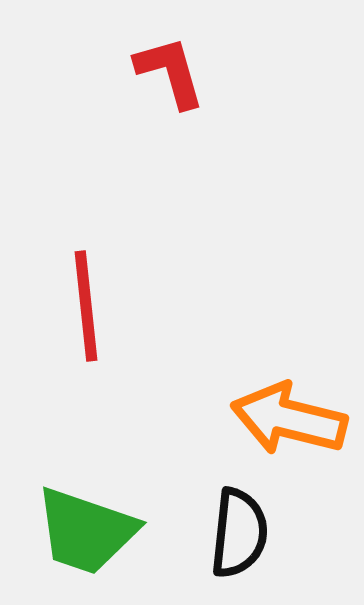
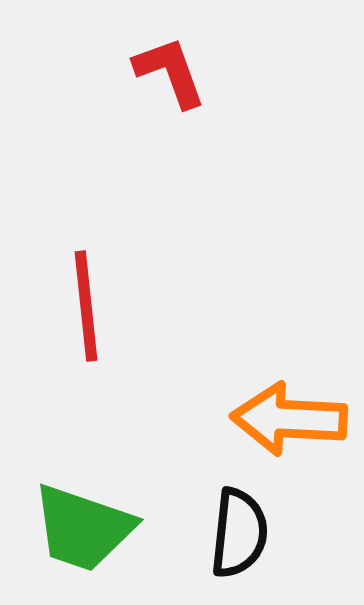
red L-shape: rotated 4 degrees counterclockwise
orange arrow: rotated 11 degrees counterclockwise
green trapezoid: moved 3 px left, 3 px up
